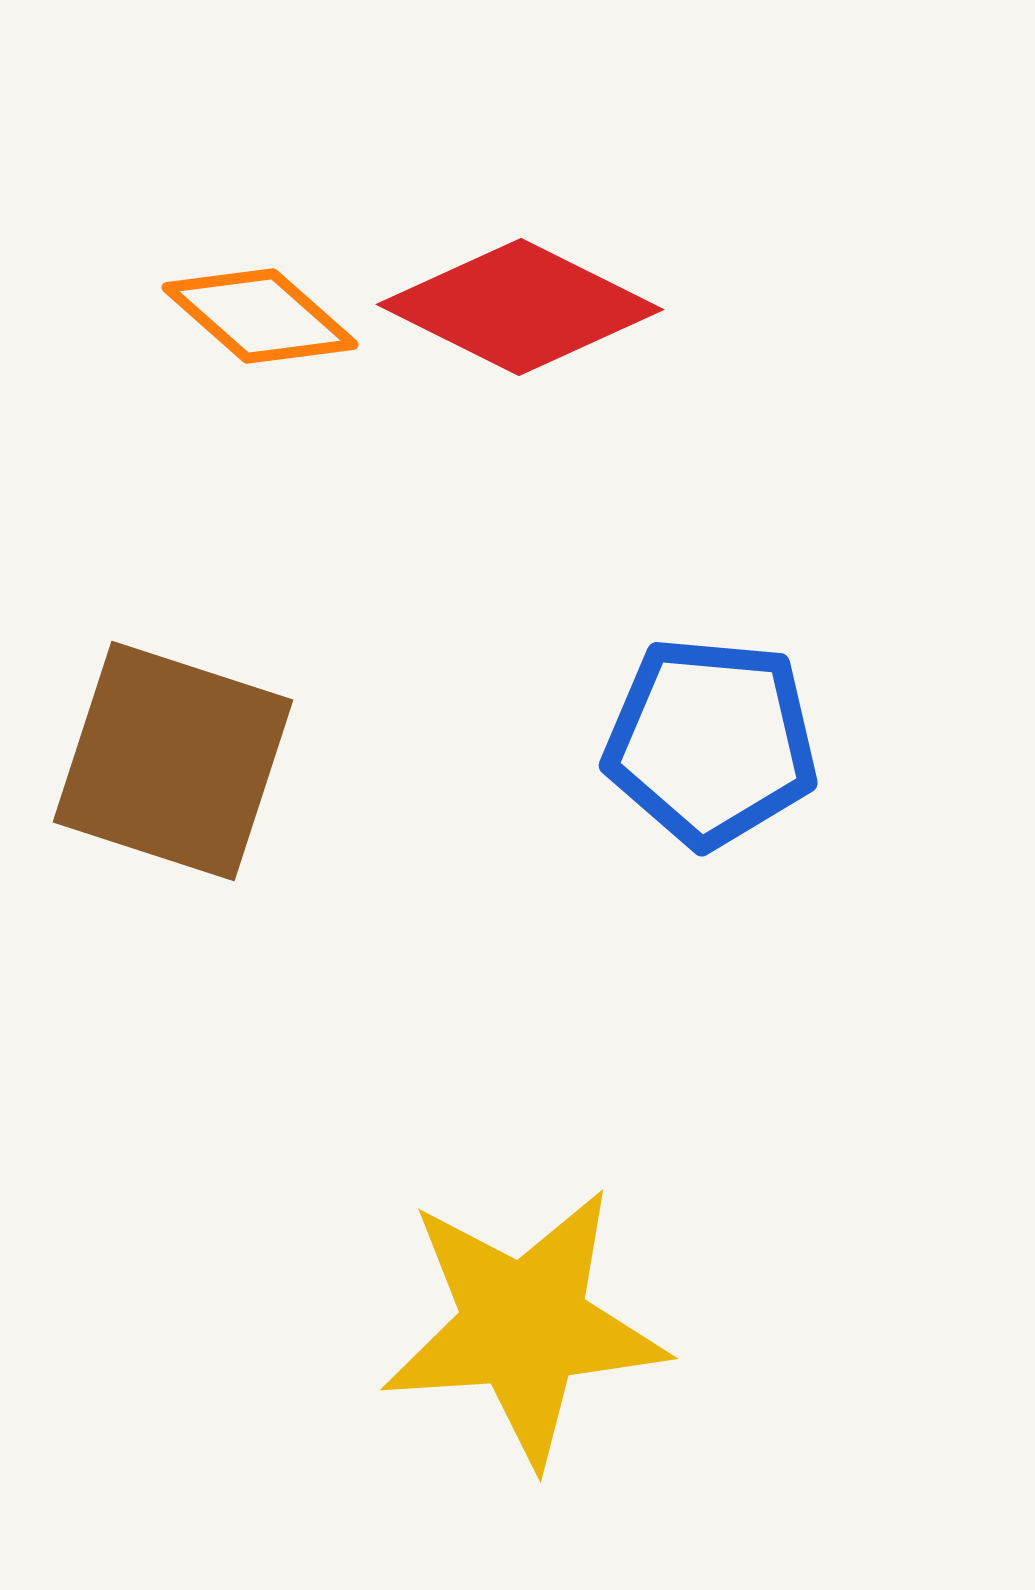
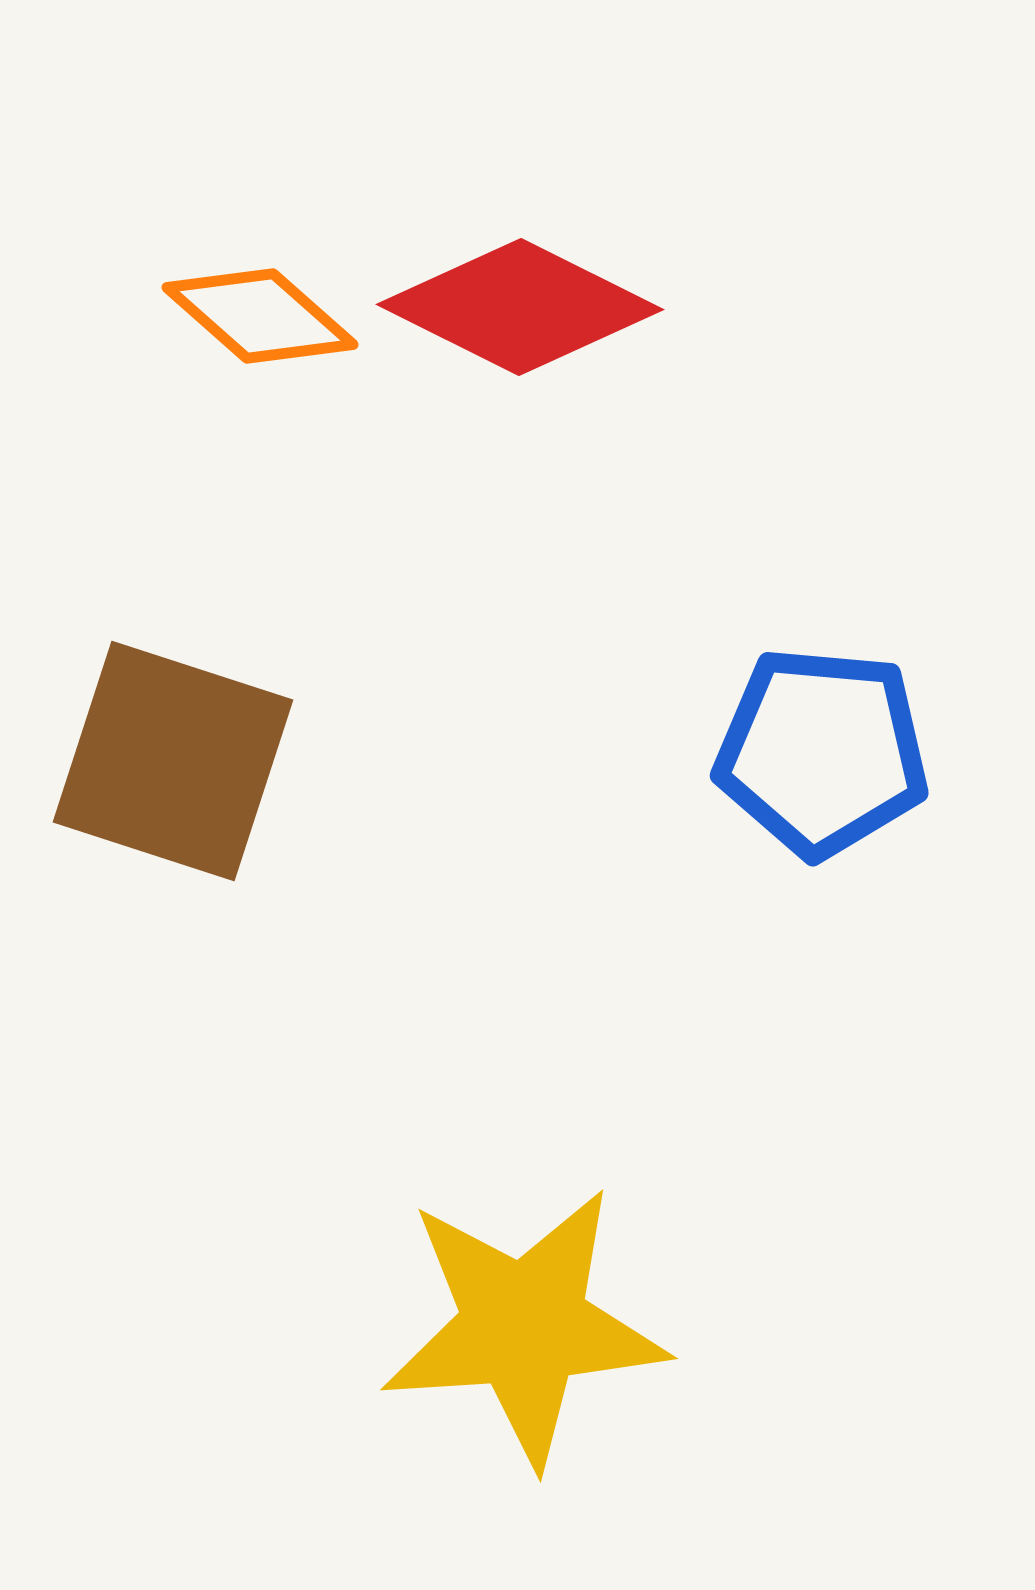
blue pentagon: moved 111 px right, 10 px down
